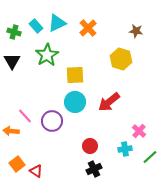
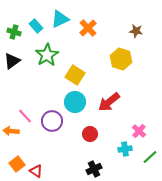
cyan triangle: moved 3 px right, 4 px up
black triangle: rotated 24 degrees clockwise
yellow square: rotated 36 degrees clockwise
red circle: moved 12 px up
